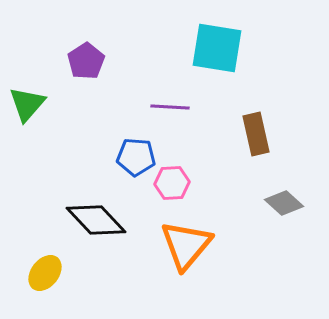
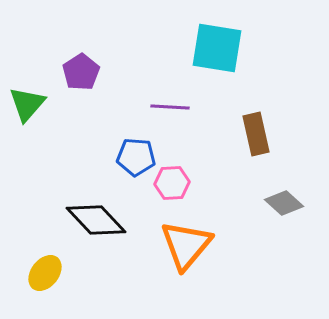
purple pentagon: moved 5 px left, 11 px down
